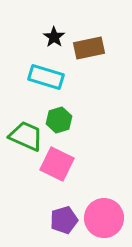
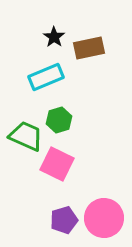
cyan rectangle: rotated 40 degrees counterclockwise
